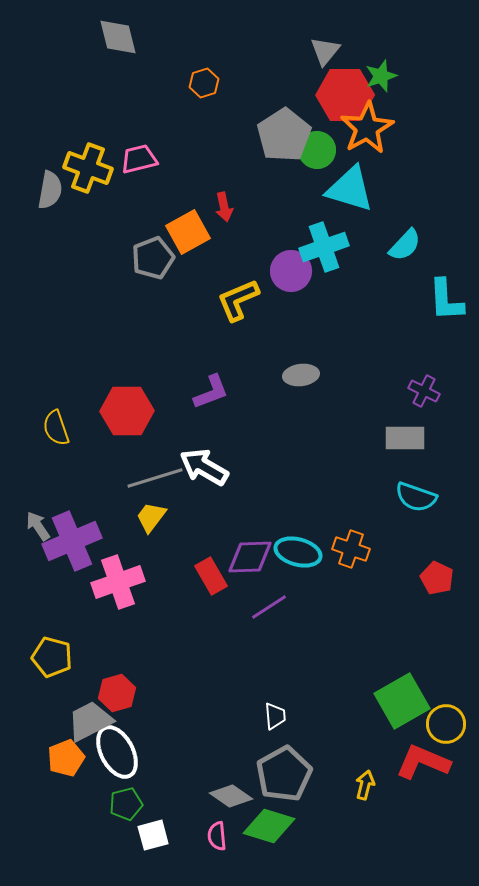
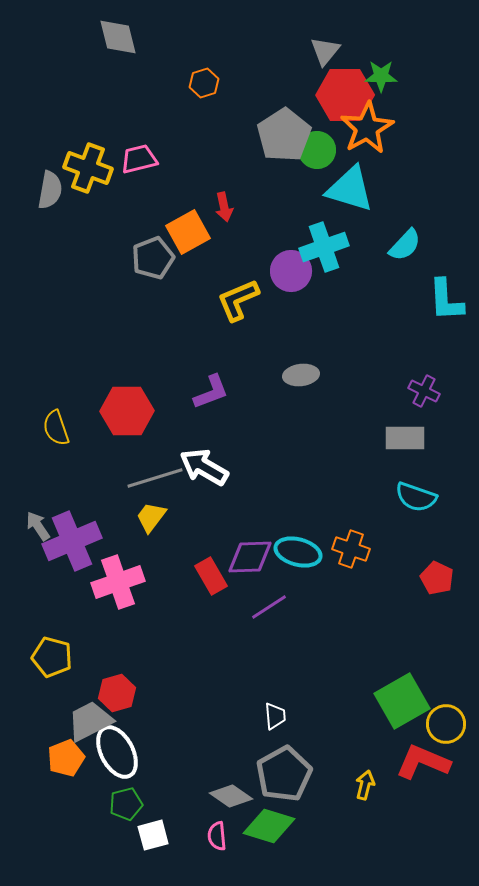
green star at (381, 76): rotated 20 degrees clockwise
